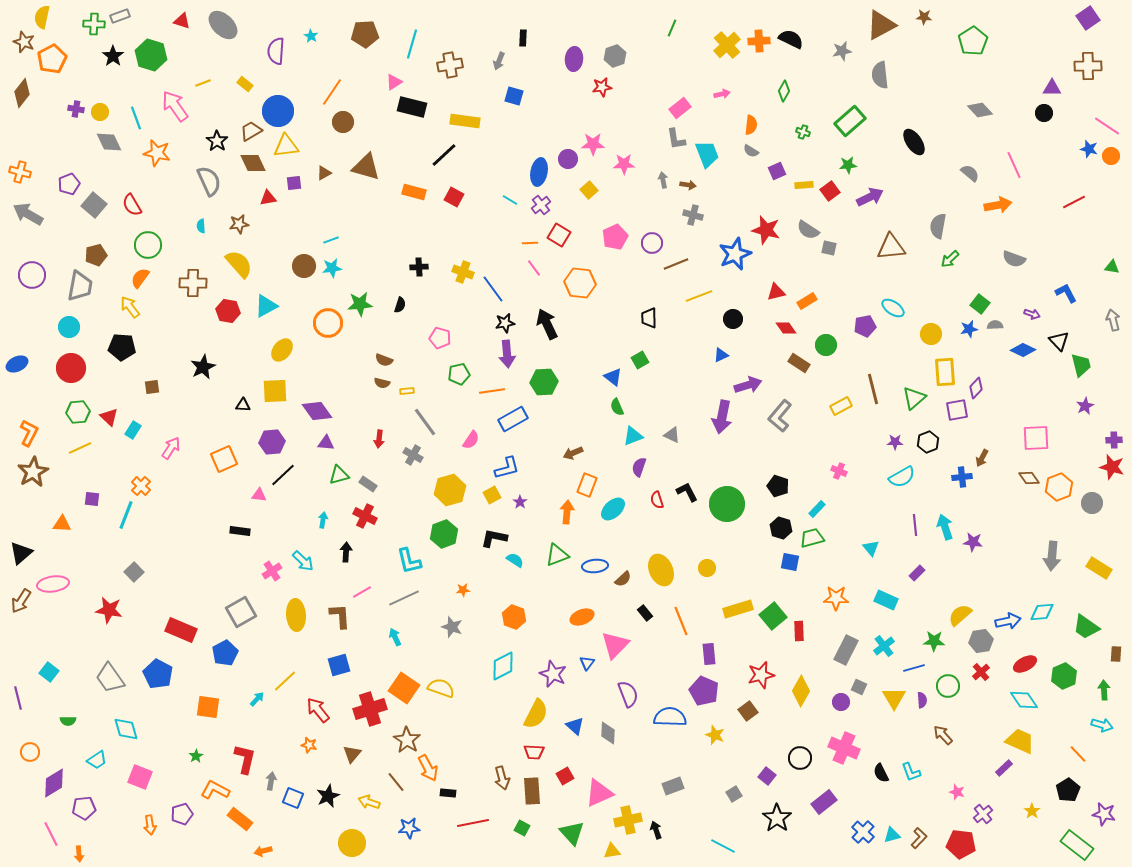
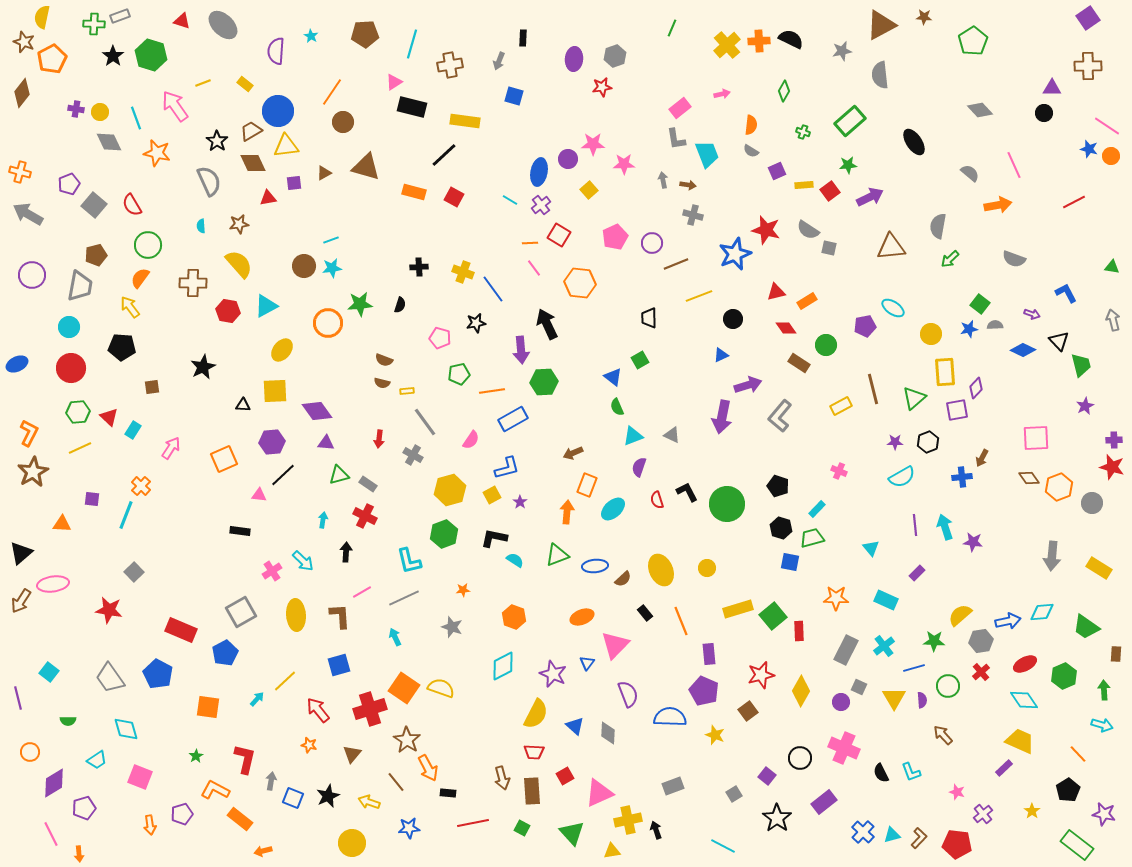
black star at (505, 323): moved 29 px left
purple arrow at (507, 354): moved 14 px right, 4 px up
purple pentagon at (84, 808): rotated 10 degrees counterclockwise
red pentagon at (961, 844): moved 4 px left
